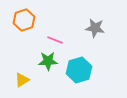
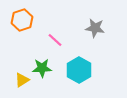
orange hexagon: moved 2 px left
pink line: rotated 21 degrees clockwise
green star: moved 6 px left, 7 px down
cyan hexagon: rotated 15 degrees counterclockwise
